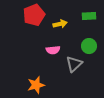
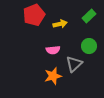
green rectangle: rotated 40 degrees counterclockwise
orange star: moved 17 px right, 9 px up
